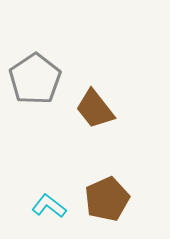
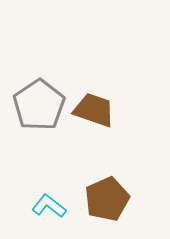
gray pentagon: moved 4 px right, 26 px down
brown trapezoid: moved 1 px left, 1 px down; rotated 147 degrees clockwise
